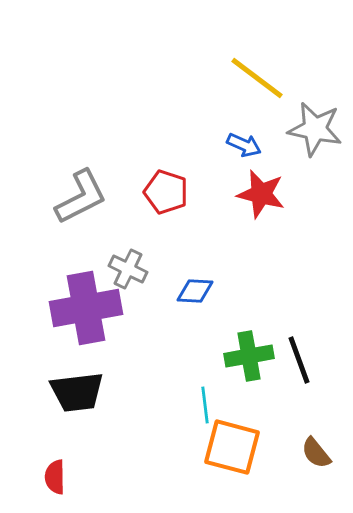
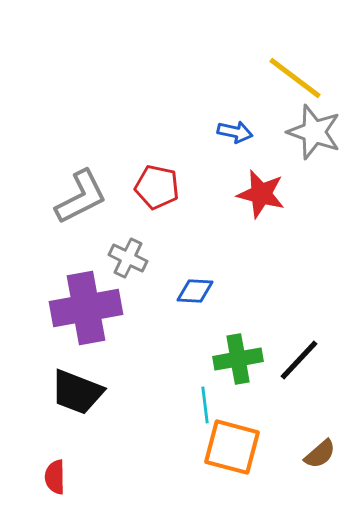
yellow line: moved 38 px right
gray star: moved 1 px left, 3 px down; rotated 8 degrees clockwise
blue arrow: moved 9 px left, 13 px up; rotated 12 degrees counterclockwise
red pentagon: moved 9 px left, 5 px up; rotated 6 degrees counterclockwise
gray cross: moved 11 px up
green cross: moved 11 px left, 3 px down
black line: rotated 63 degrees clockwise
black trapezoid: rotated 28 degrees clockwise
brown semicircle: moved 4 px right, 1 px down; rotated 92 degrees counterclockwise
